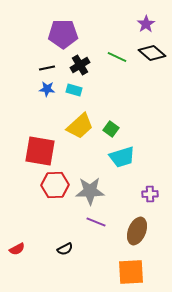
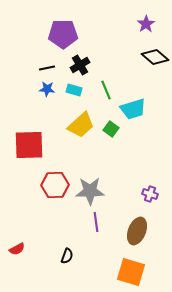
black diamond: moved 3 px right, 4 px down
green line: moved 11 px left, 33 px down; rotated 42 degrees clockwise
yellow trapezoid: moved 1 px right, 1 px up
red square: moved 11 px left, 6 px up; rotated 12 degrees counterclockwise
cyan trapezoid: moved 11 px right, 48 px up
purple cross: rotated 21 degrees clockwise
purple line: rotated 60 degrees clockwise
black semicircle: moved 2 px right, 7 px down; rotated 42 degrees counterclockwise
orange square: rotated 20 degrees clockwise
